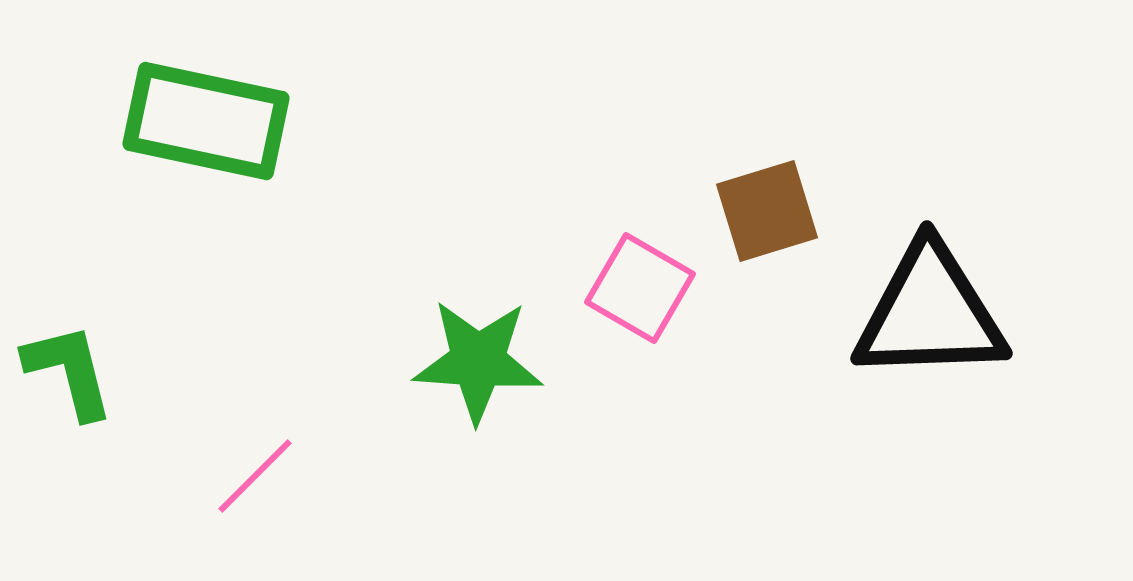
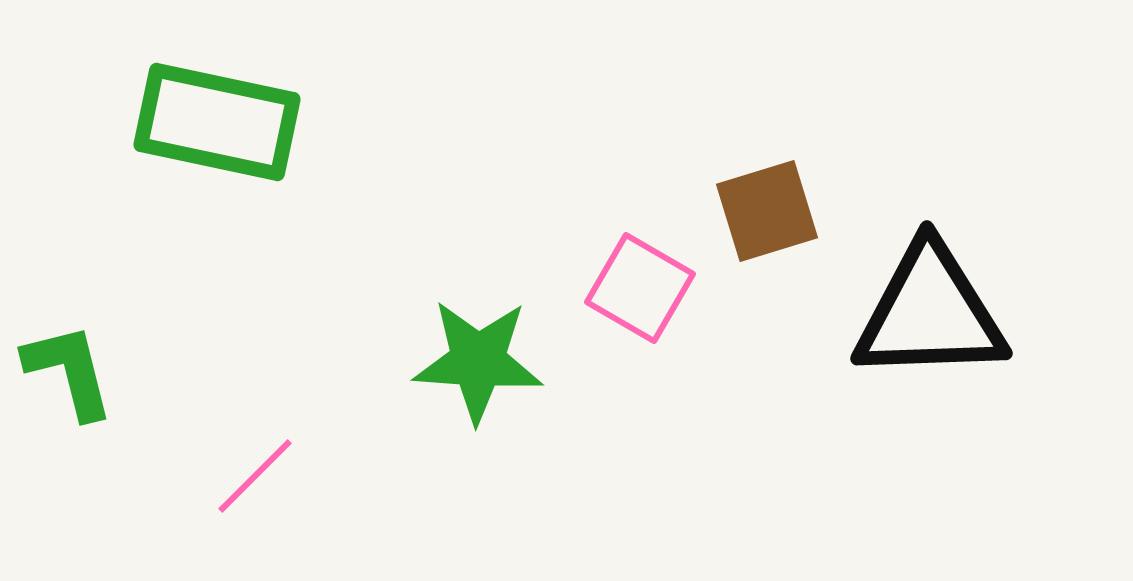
green rectangle: moved 11 px right, 1 px down
